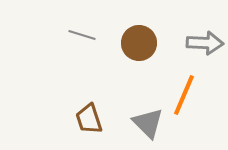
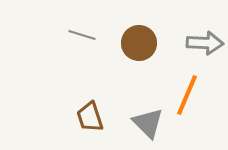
orange line: moved 3 px right
brown trapezoid: moved 1 px right, 2 px up
